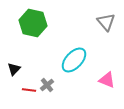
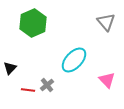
green hexagon: rotated 24 degrees clockwise
black triangle: moved 4 px left, 1 px up
pink triangle: rotated 24 degrees clockwise
red line: moved 1 px left
